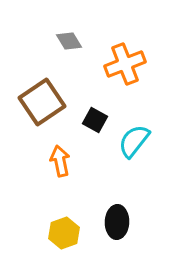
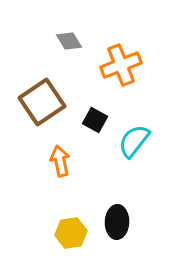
orange cross: moved 4 px left, 1 px down
yellow hexagon: moved 7 px right; rotated 12 degrees clockwise
